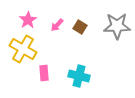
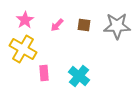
pink star: moved 3 px left
brown square: moved 4 px right, 2 px up; rotated 24 degrees counterclockwise
cyan cross: rotated 25 degrees clockwise
